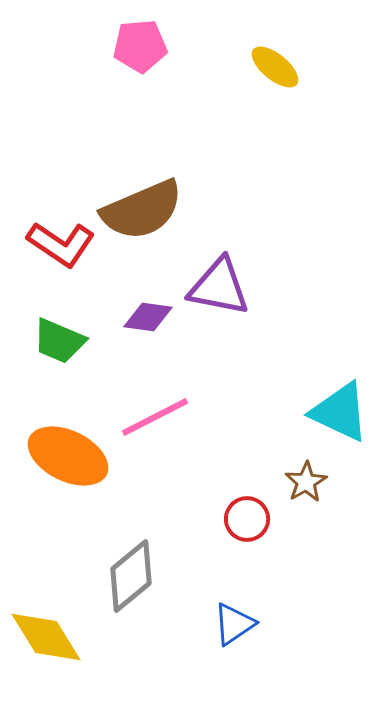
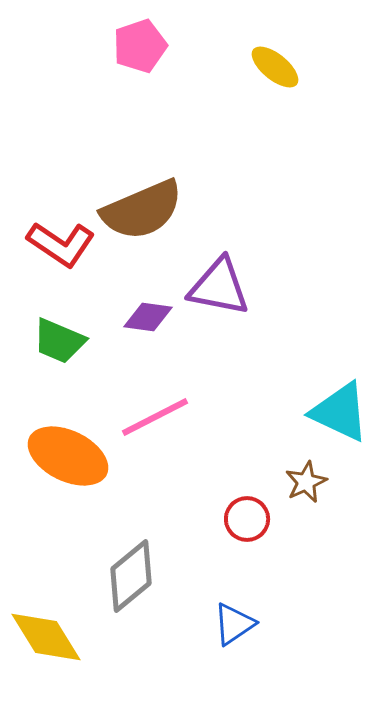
pink pentagon: rotated 14 degrees counterclockwise
brown star: rotated 6 degrees clockwise
